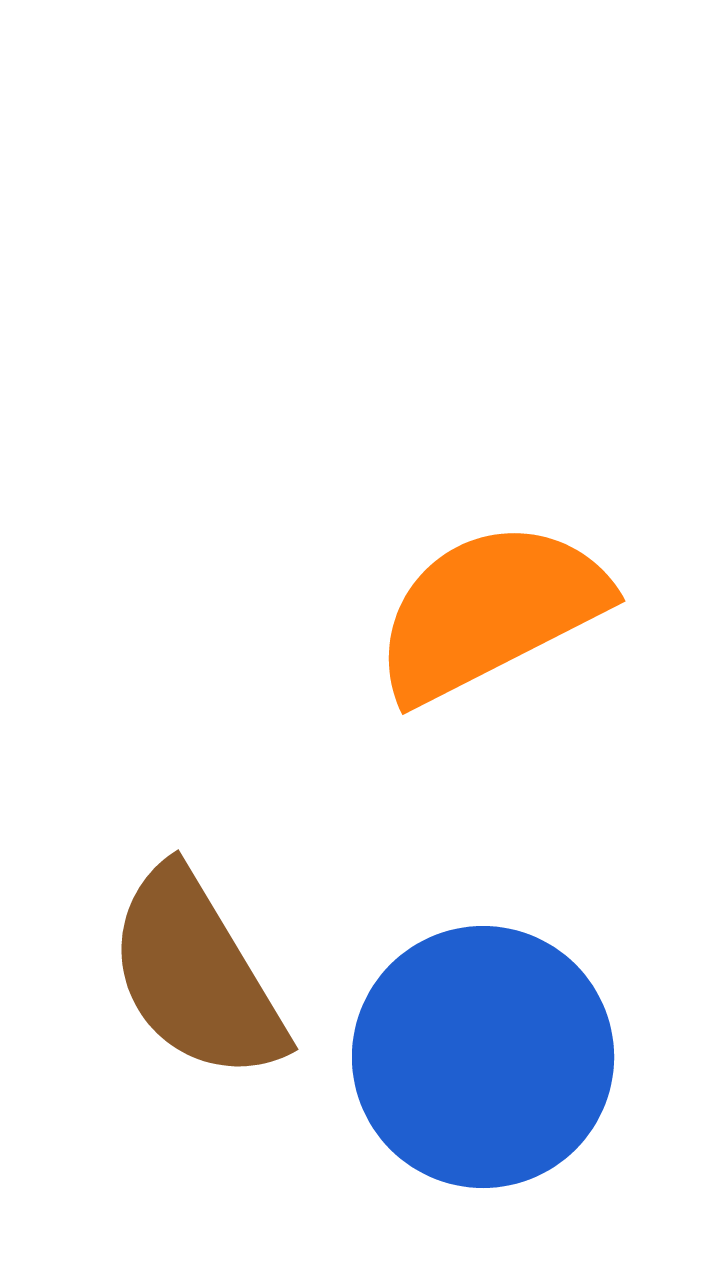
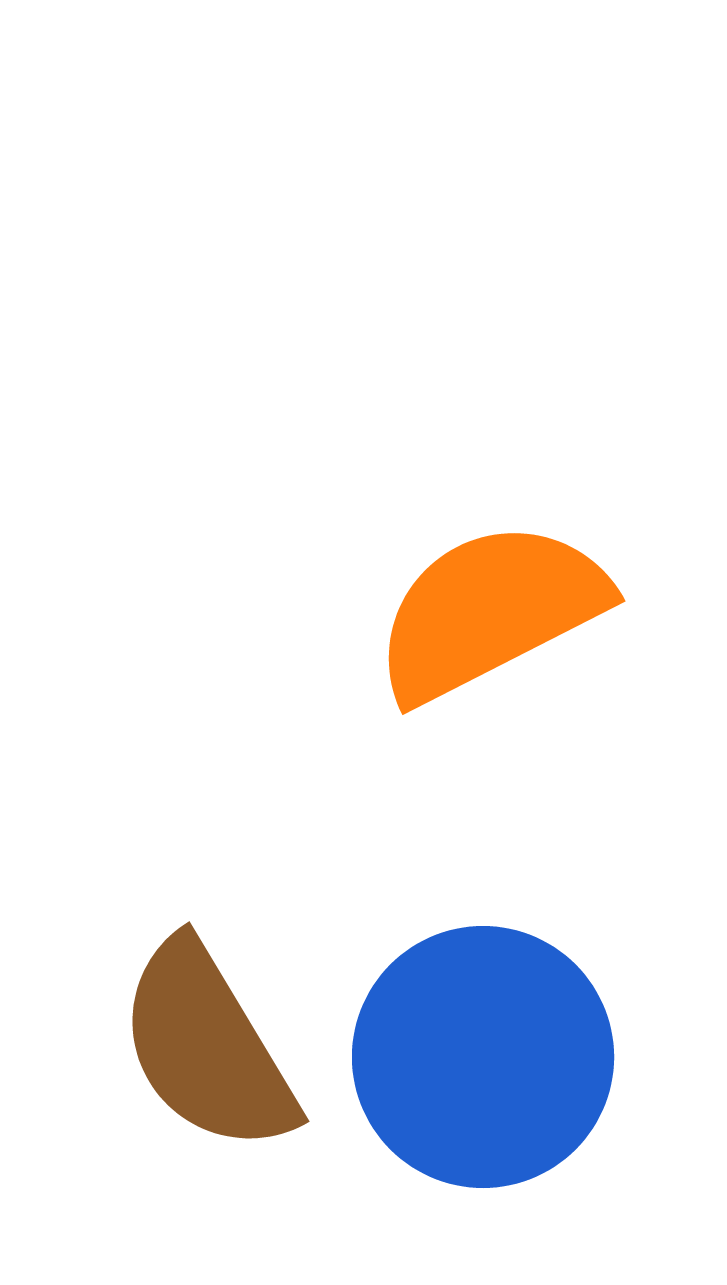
brown semicircle: moved 11 px right, 72 px down
